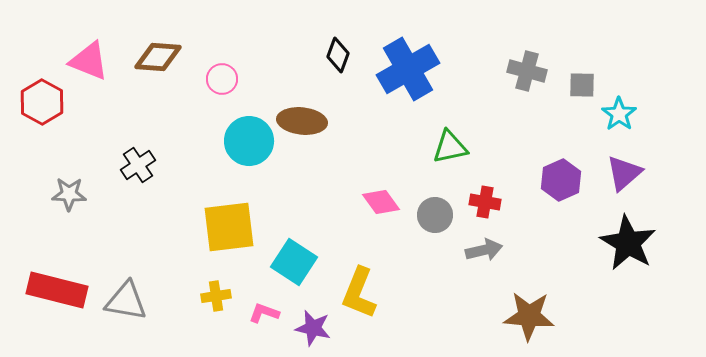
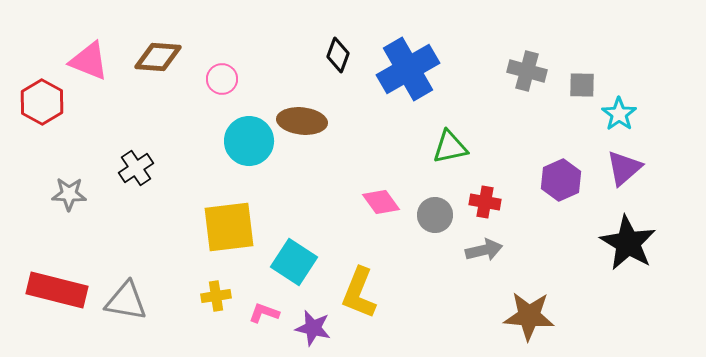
black cross: moved 2 px left, 3 px down
purple triangle: moved 5 px up
